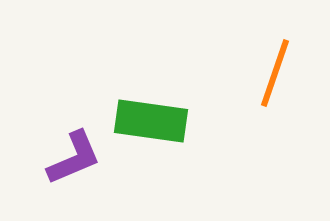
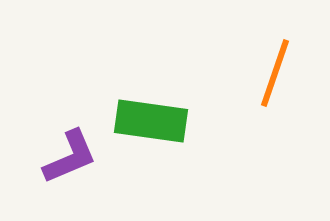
purple L-shape: moved 4 px left, 1 px up
